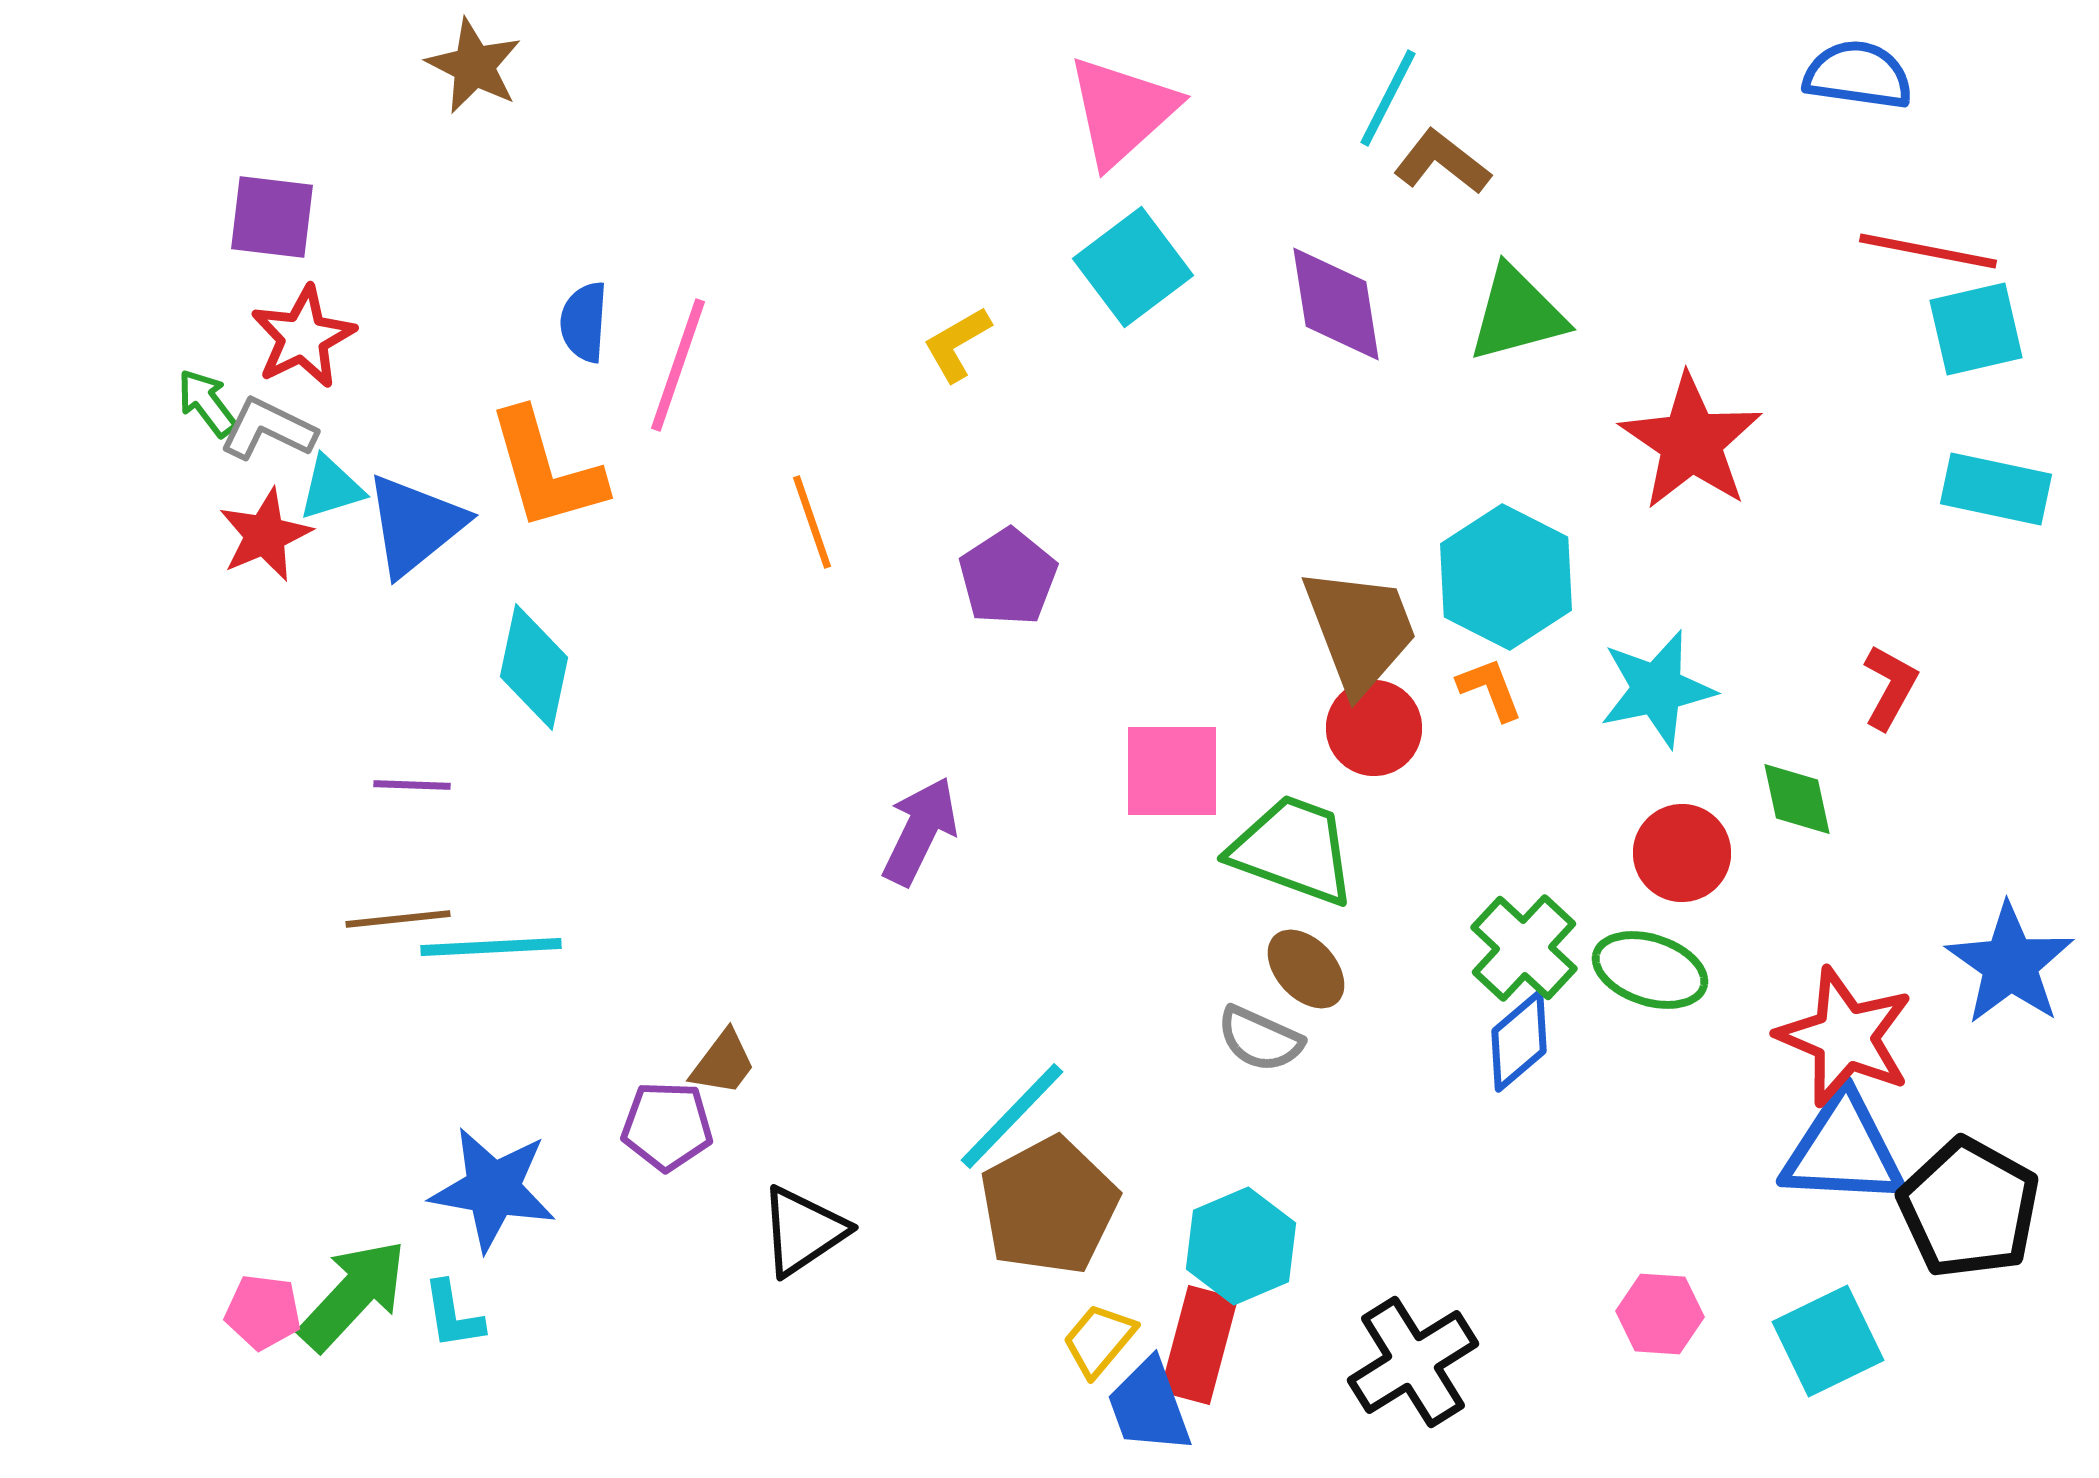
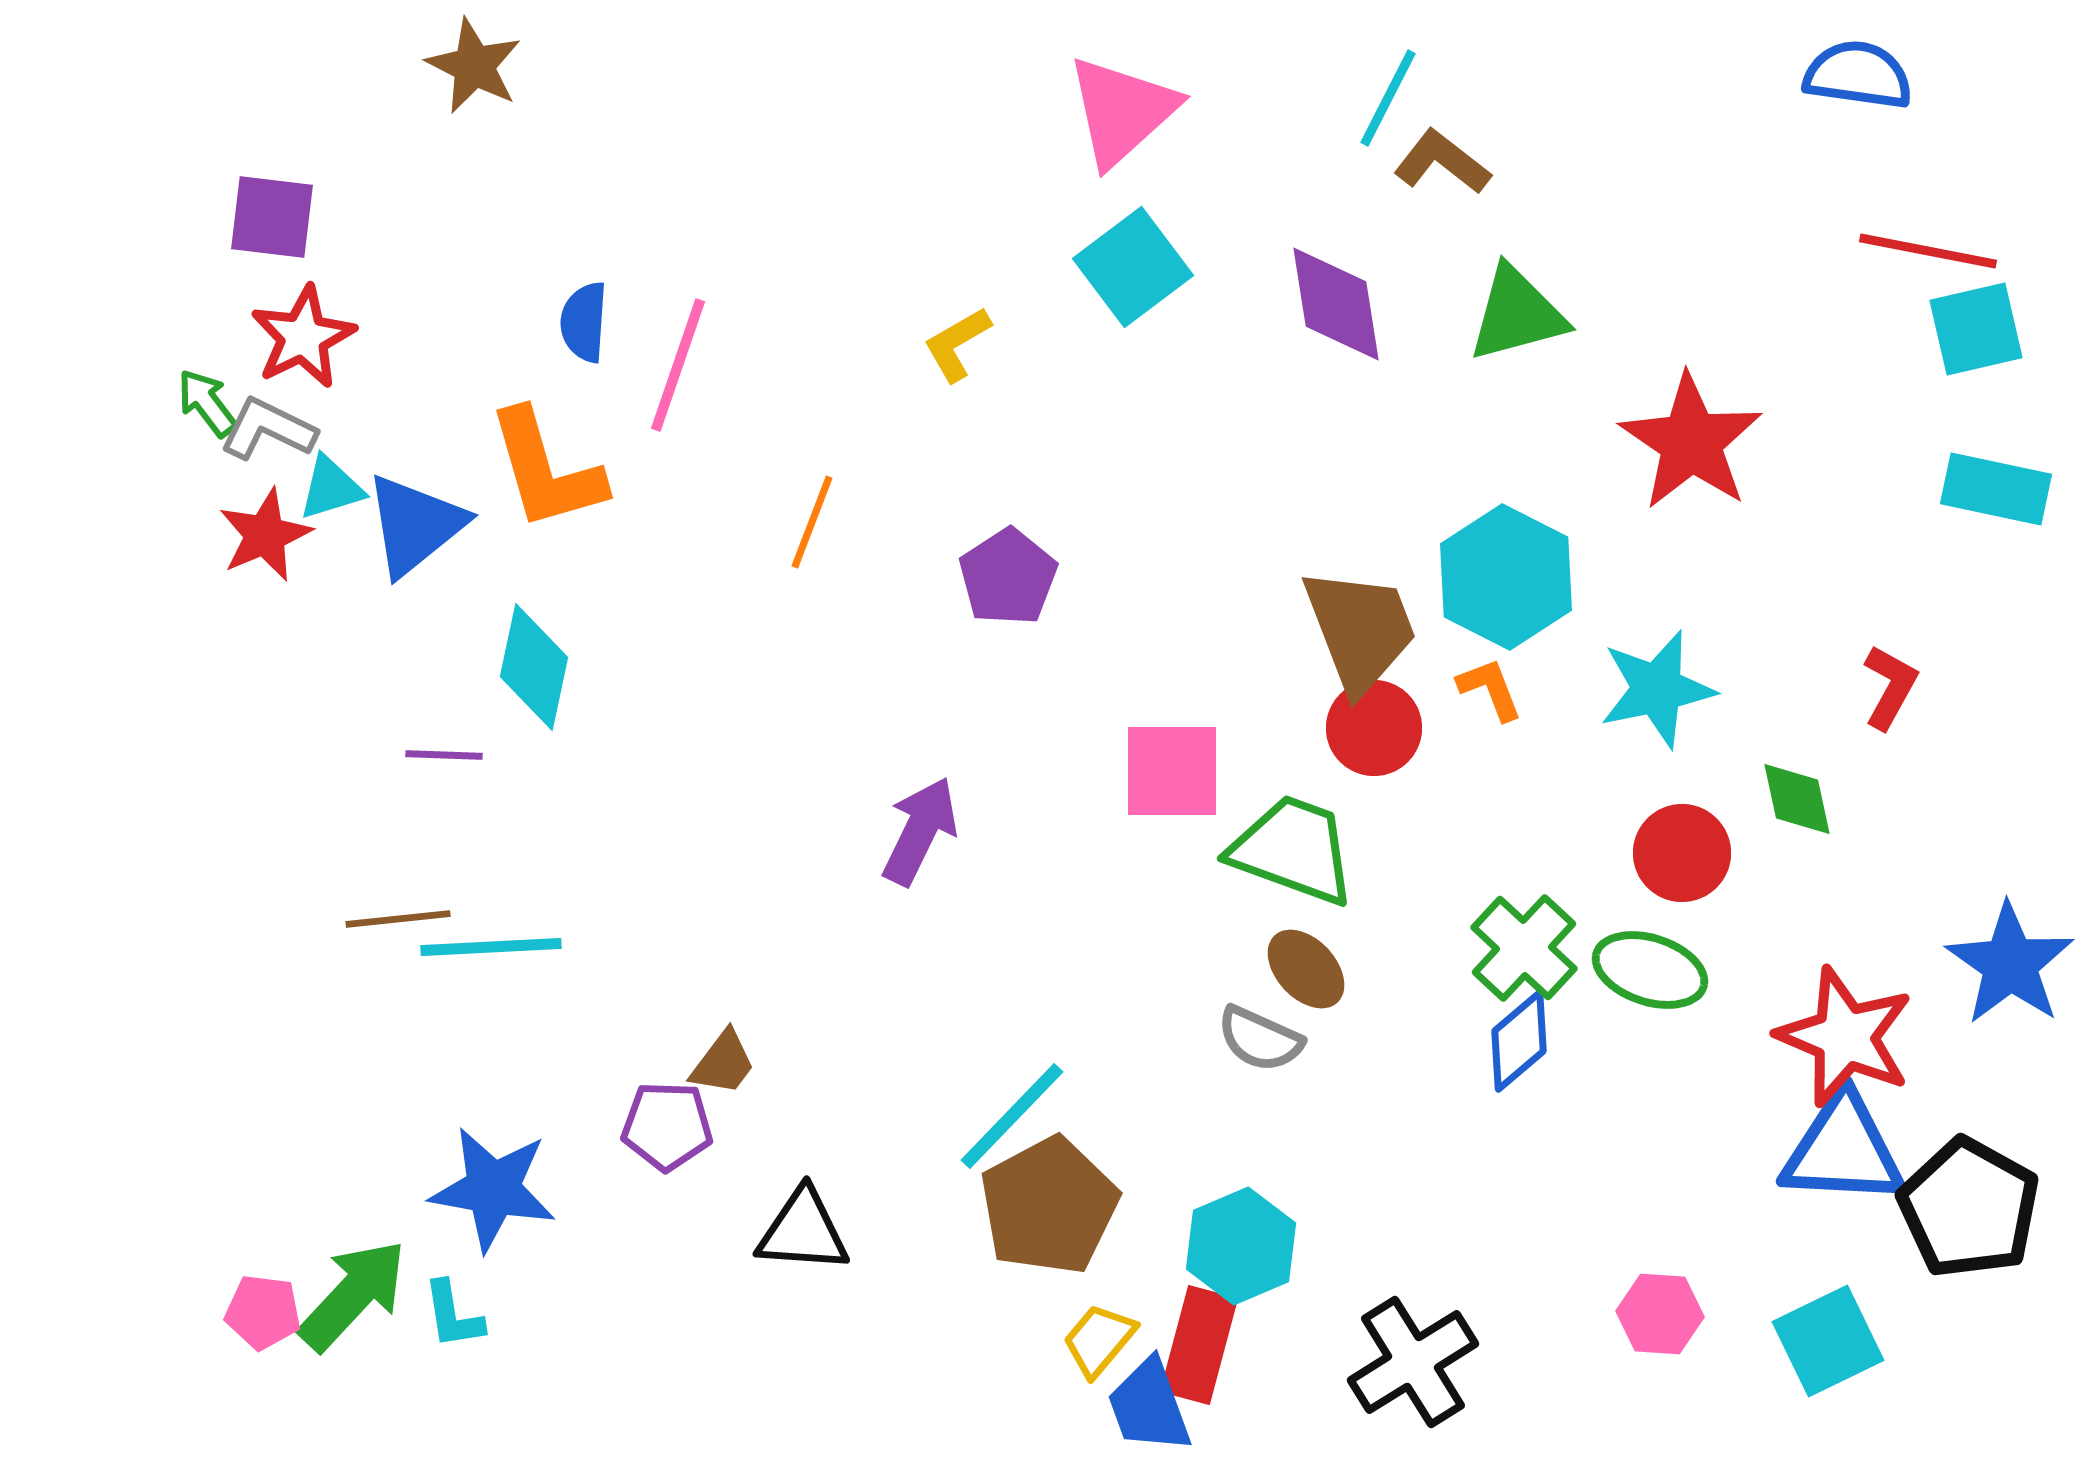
orange line at (812, 522): rotated 40 degrees clockwise
purple line at (412, 785): moved 32 px right, 30 px up
black triangle at (803, 1231): rotated 38 degrees clockwise
